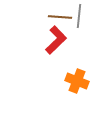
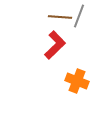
gray line: rotated 15 degrees clockwise
red L-shape: moved 1 px left, 5 px down
